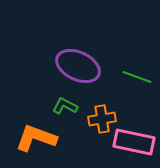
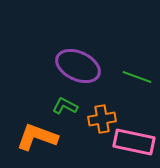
orange L-shape: moved 1 px right, 1 px up
